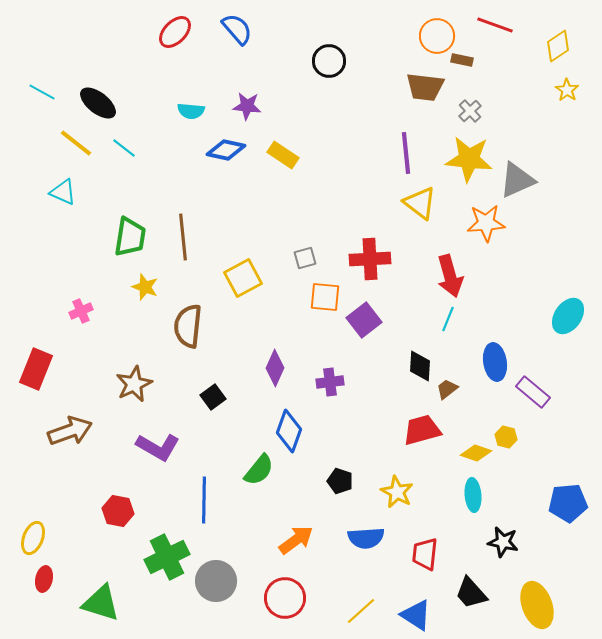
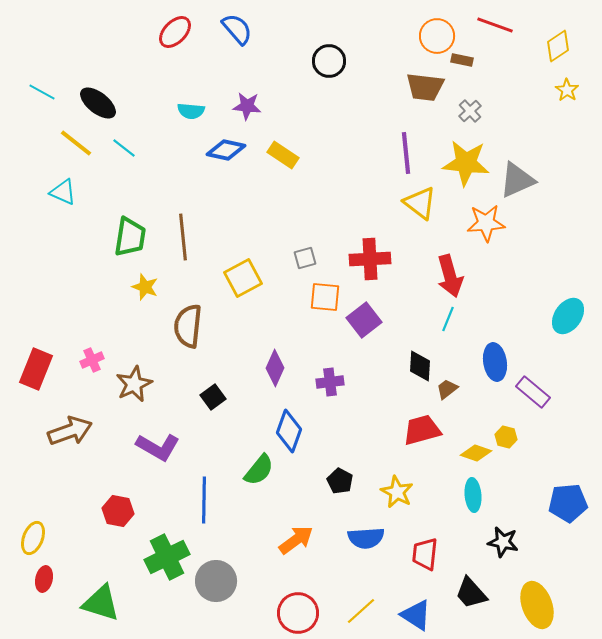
yellow star at (469, 159): moved 3 px left, 4 px down
pink cross at (81, 311): moved 11 px right, 49 px down
black pentagon at (340, 481): rotated 10 degrees clockwise
red circle at (285, 598): moved 13 px right, 15 px down
